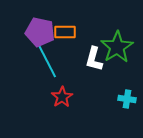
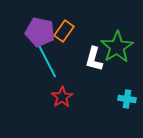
orange rectangle: moved 1 px left, 1 px up; rotated 55 degrees counterclockwise
